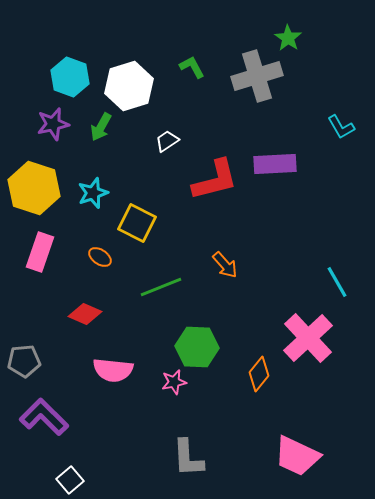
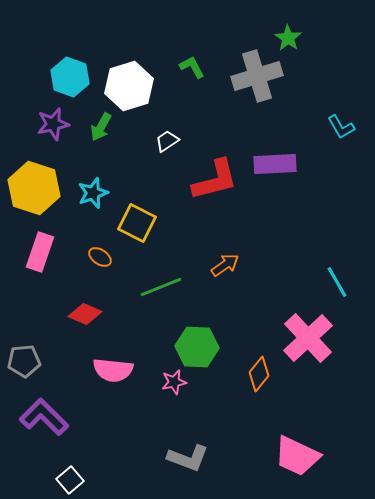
orange arrow: rotated 84 degrees counterclockwise
gray L-shape: rotated 66 degrees counterclockwise
